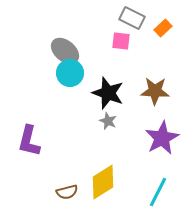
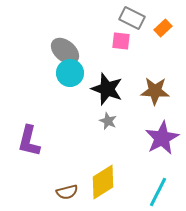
black star: moved 1 px left, 4 px up
